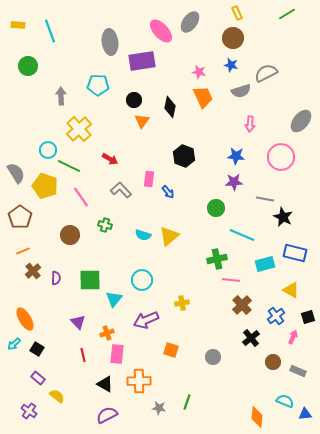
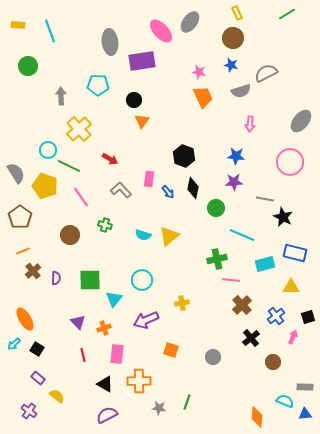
black diamond at (170, 107): moved 23 px right, 81 px down
pink circle at (281, 157): moved 9 px right, 5 px down
yellow triangle at (291, 290): moved 3 px up; rotated 30 degrees counterclockwise
orange cross at (107, 333): moved 3 px left, 5 px up
gray rectangle at (298, 371): moved 7 px right, 16 px down; rotated 21 degrees counterclockwise
